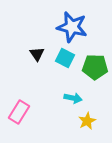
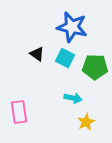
black triangle: rotated 21 degrees counterclockwise
pink rectangle: rotated 40 degrees counterclockwise
yellow star: moved 1 px left, 1 px down
